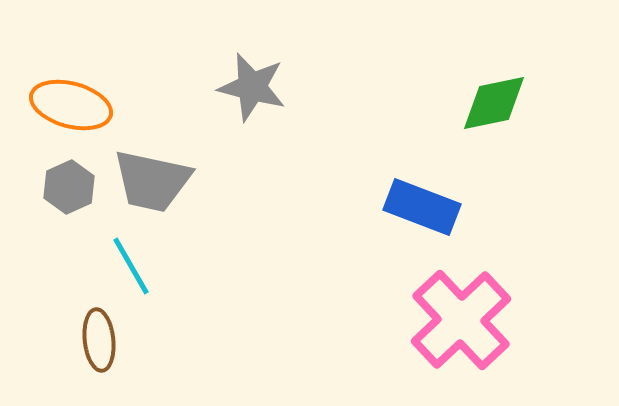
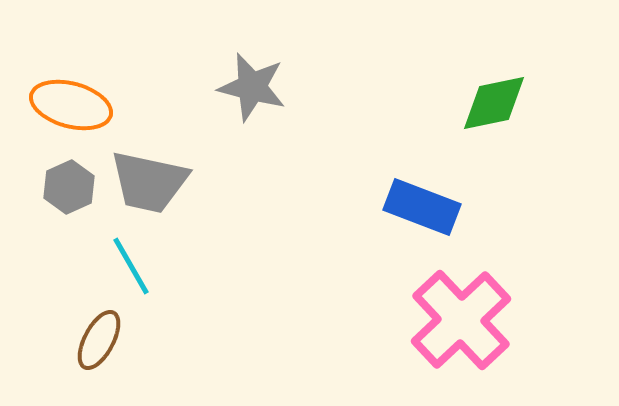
gray trapezoid: moved 3 px left, 1 px down
brown ellipse: rotated 34 degrees clockwise
